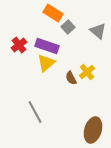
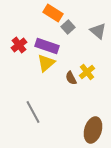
gray line: moved 2 px left
